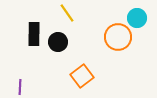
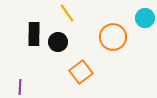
cyan circle: moved 8 px right
orange circle: moved 5 px left
orange square: moved 1 px left, 4 px up
